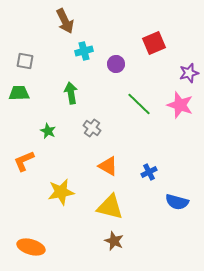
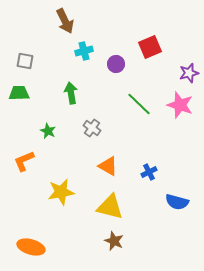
red square: moved 4 px left, 4 px down
